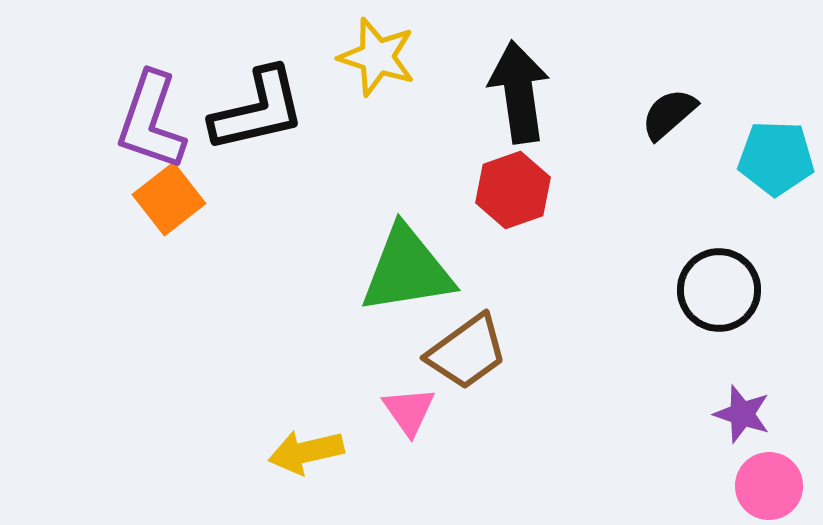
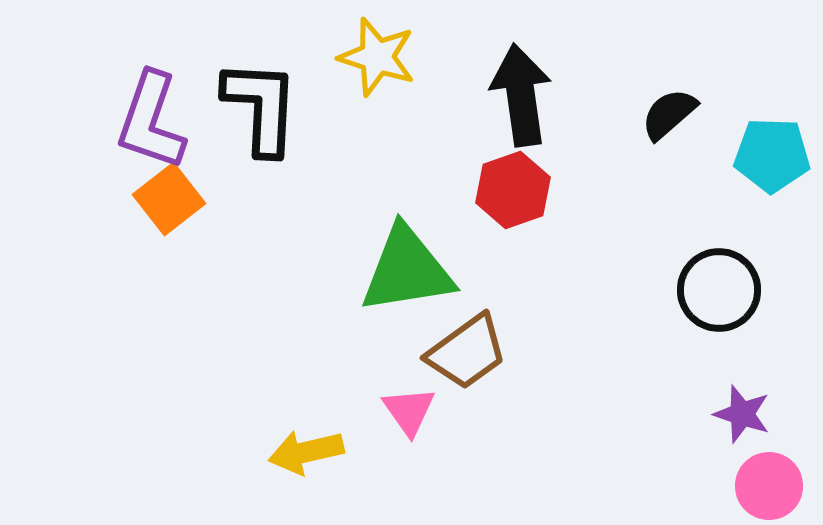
black arrow: moved 2 px right, 3 px down
black L-shape: moved 3 px right, 3 px up; rotated 74 degrees counterclockwise
cyan pentagon: moved 4 px left, 3 px up
